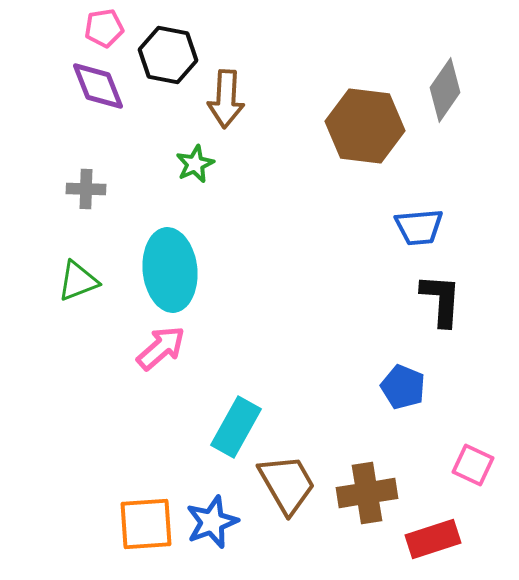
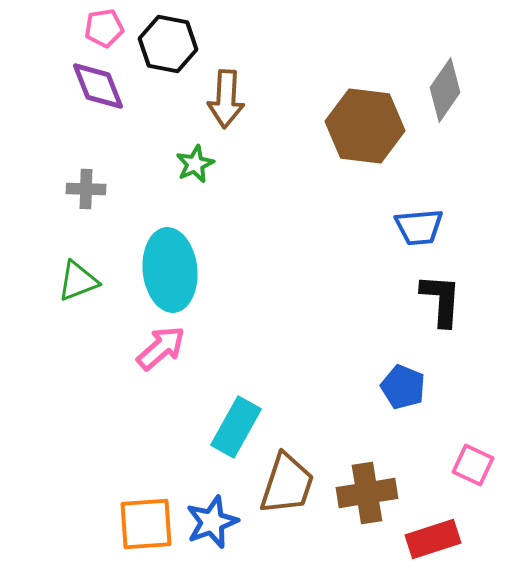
black hexagon: moved 11 px up
brown trapezoid: rotated 48 degrees clockwise
